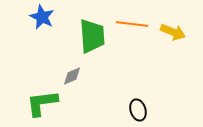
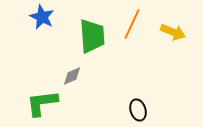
orange line: rotated 72 degrees counterclockwise
